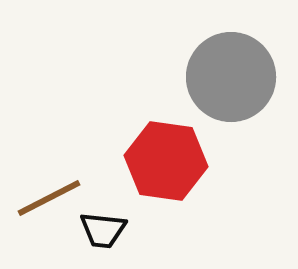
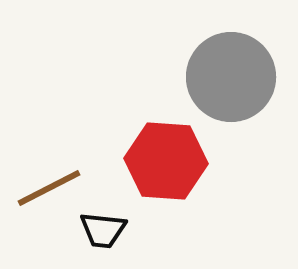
red hexagon: rotated 4 degrees counterclockwise
brown line: moved 10 px up
